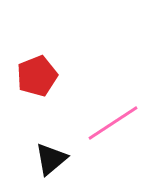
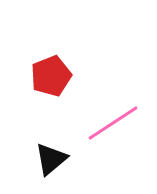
red pentagon: moved 14 px right
